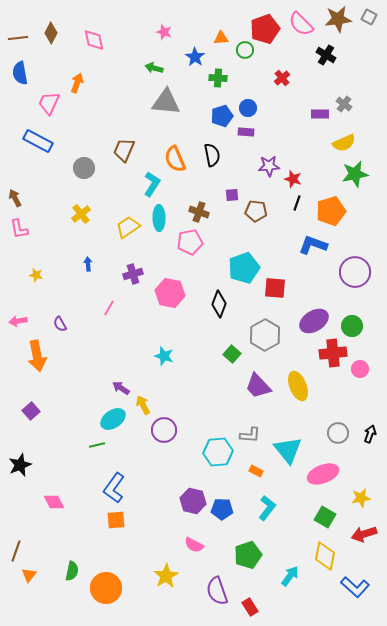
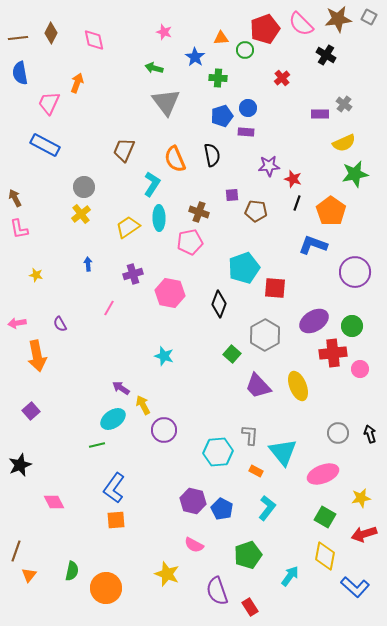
gray triangle at (166, 102): rotated 48 degrees clockwise
blue rectangle at (38, 141): moved 7 px right, 4 px down
gray circle at (84, 168): moved 19 px down
orange pentagon at (331, 211): rotated 20 degrees counterclockwise
pink arrow at (18, 321): moved 1 px left, 2 px down
black arrow at (370, 434): rotated 36 degrees counterclockwise
gray L-shape at (250, 435): rotated 90 degrees counterclockwise
cyan triangle at (288, 450): moved 5 px left, 2 px down
blue pentagon at (222, 509): rotated 25 degrees clockwise
yellow star at (166, 576): moved 1 px right, 2 px up; rotated 20 degrees counterclockwise
